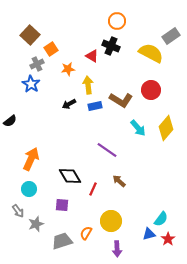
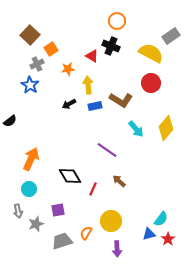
blue star: moved 1 px left, 1 px down
red circle: moved 7 px up
cyan arrow: moved 2 px left, 1 px down
purple square: moved 4 px left, 5 px down; rotated 16 degrees counterclockwise
gray arrow: rotated 24 degrees clockwise
